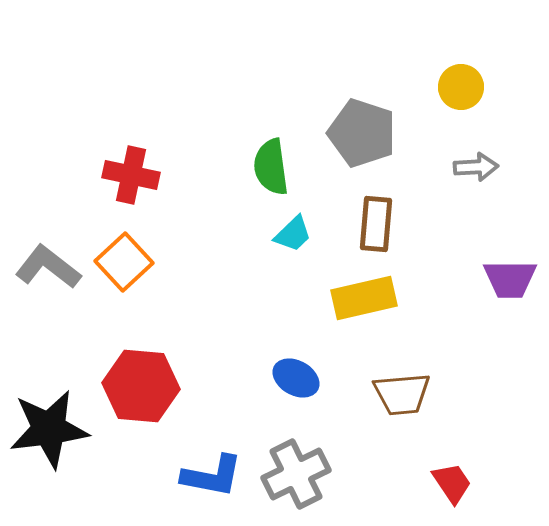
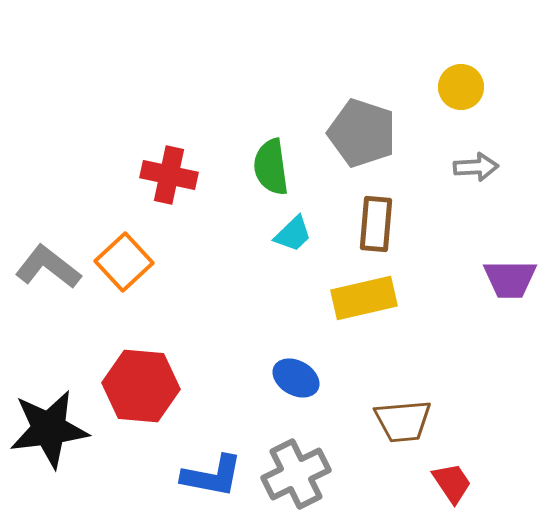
red cross: moved 38 px right
brown trapezoid: moved 1 px right, 27 px down
